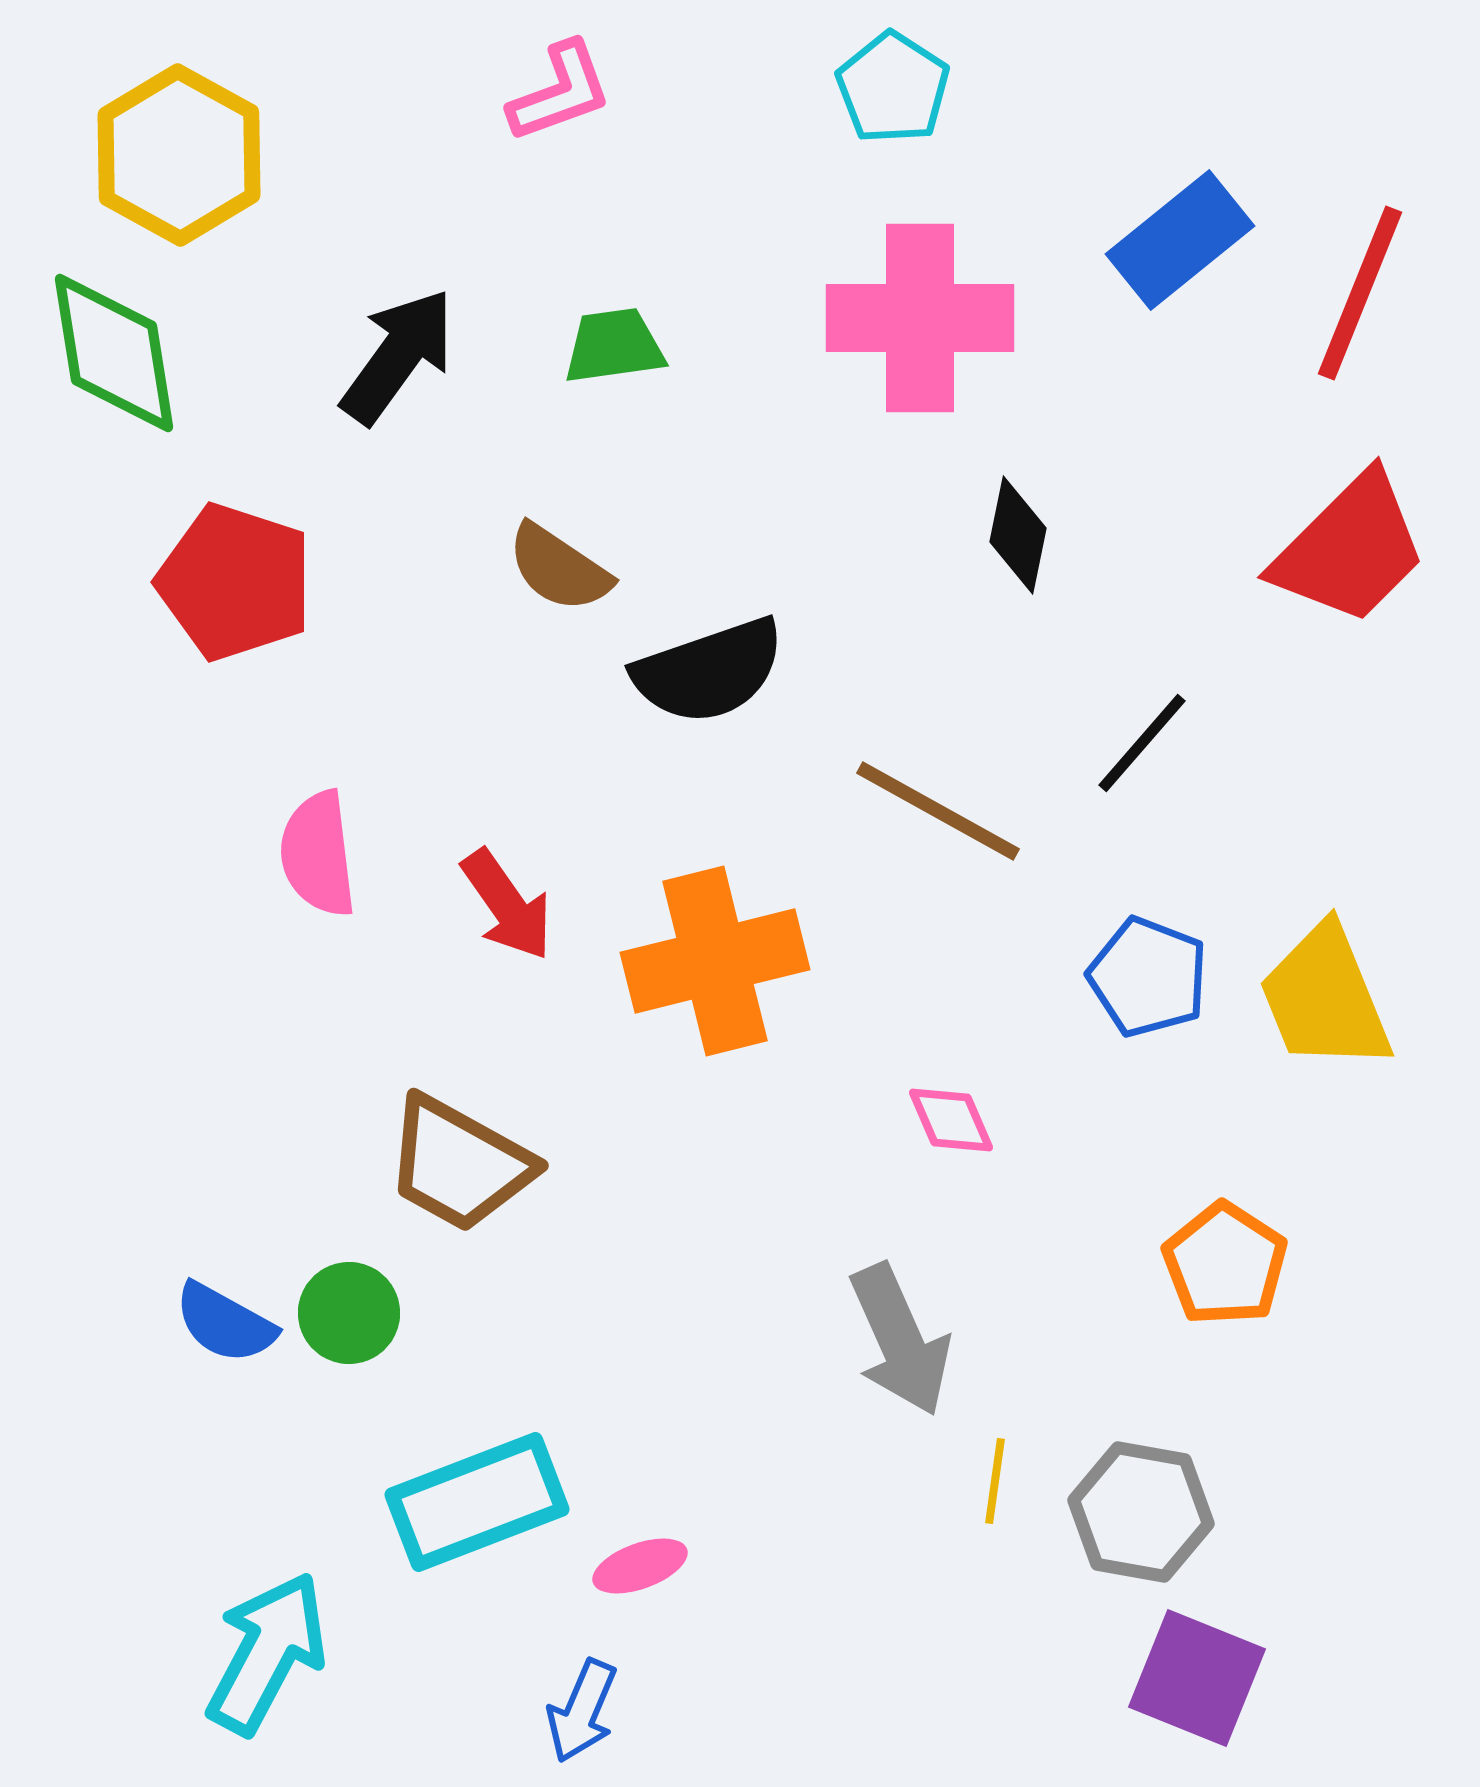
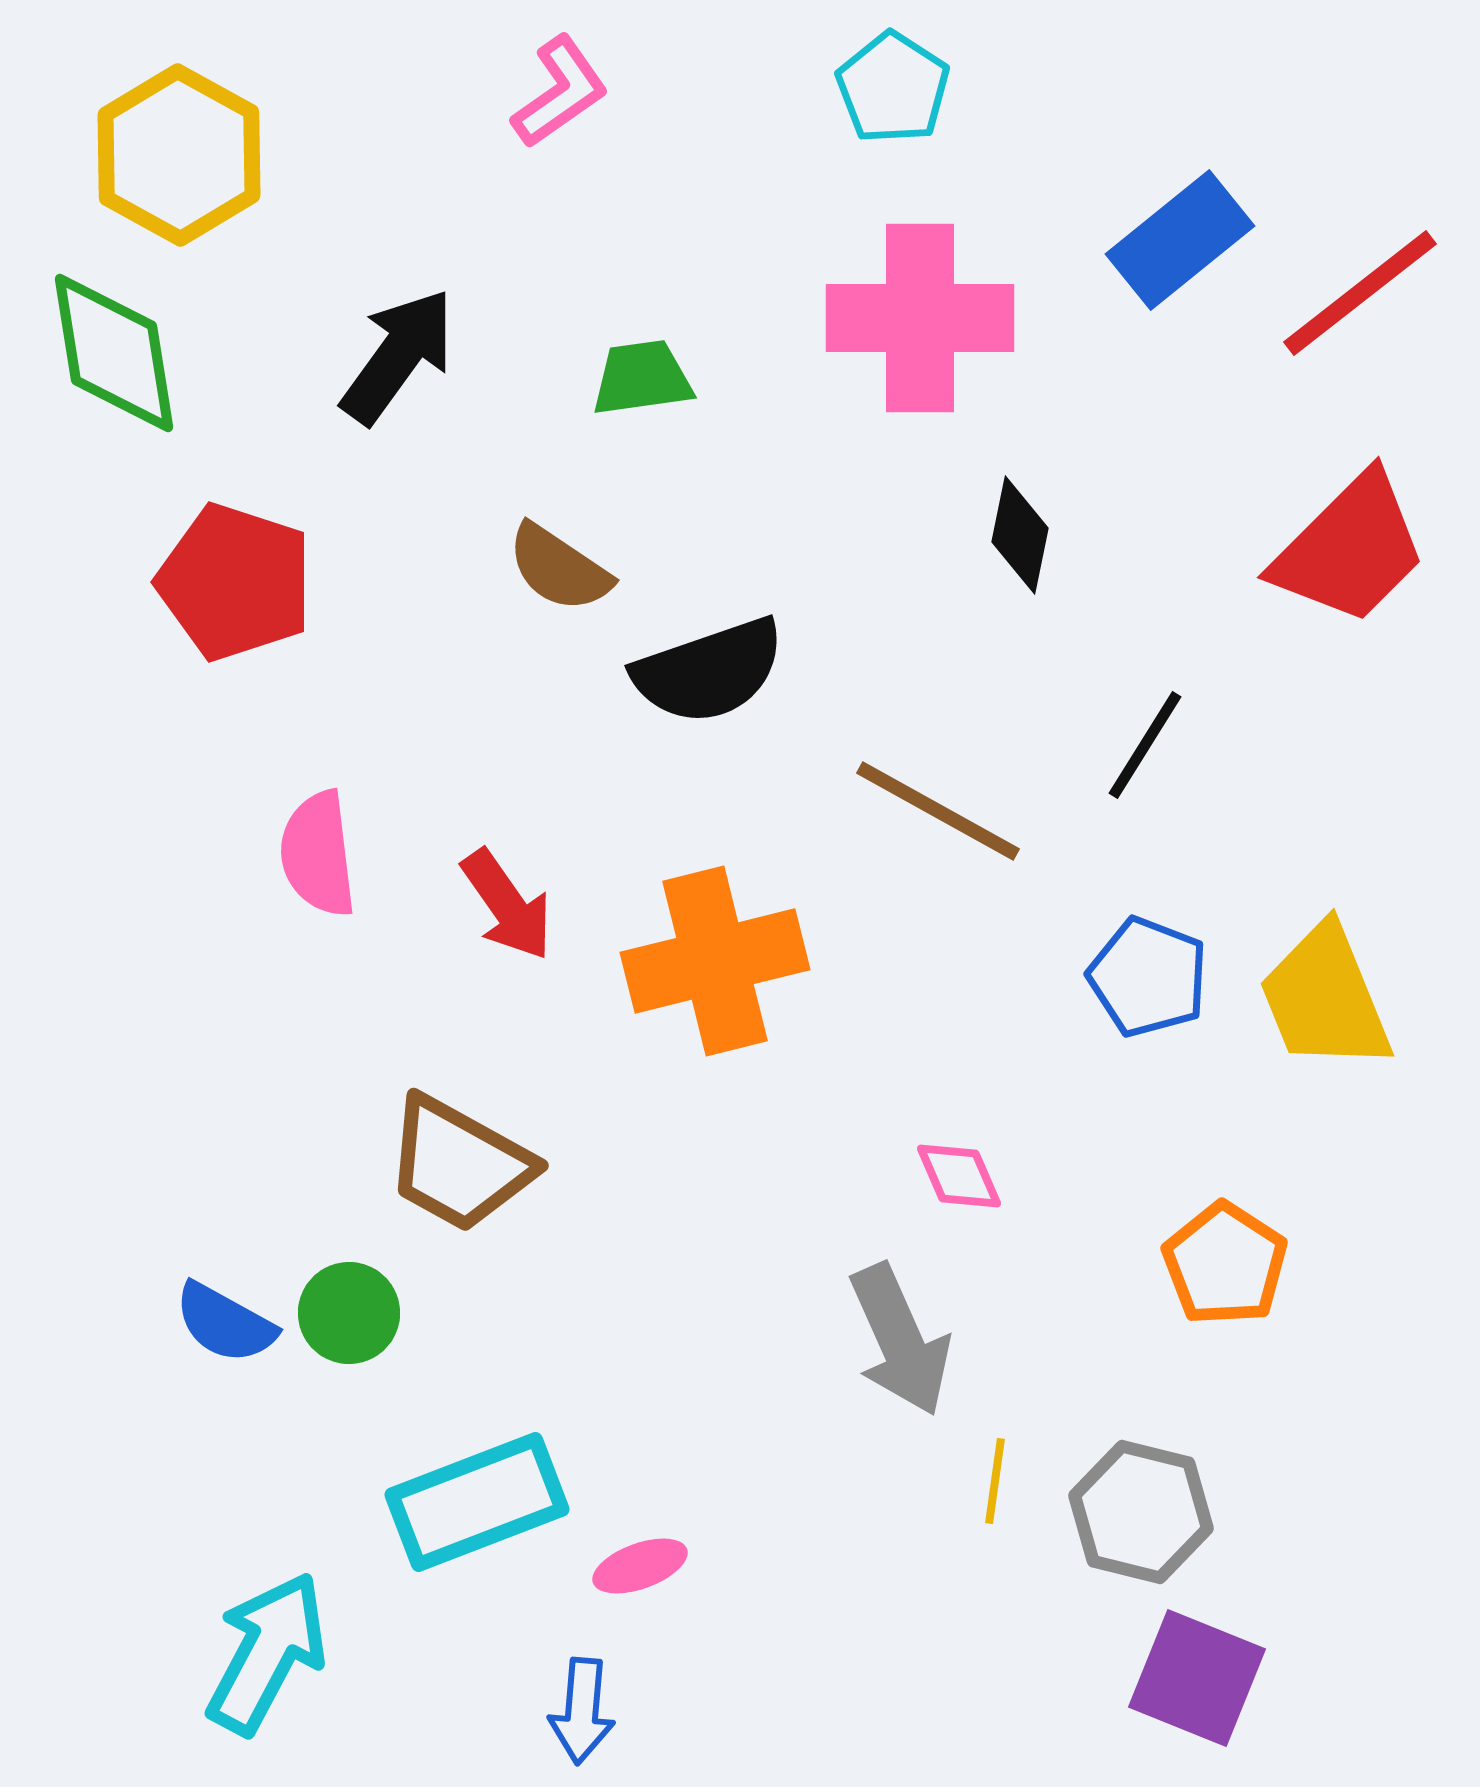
pink L-shape: rotated 15 degrees counterclockwise
red line: rotated 30 degrees clockwise
green trapezoid: moved 28 px right, 32 px down
black diamond: moved 2 px right
black line: moved 3 px right, 2 px down; rotated 9 degrees counterclockwise
pink diamond: moved 8 px right, 56 px down
gray hexagon: rotated 4 degrees clockwise
blue arrow: rotated 18 degrees counterclockwise
